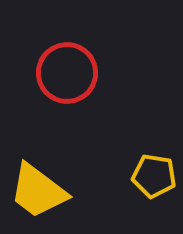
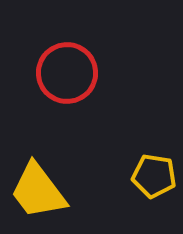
yellow trapezoid: rotated 16 degrees clockwise
